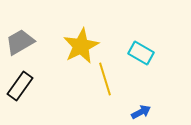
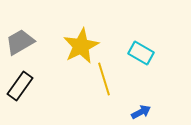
yellow line: moved 1 px left
